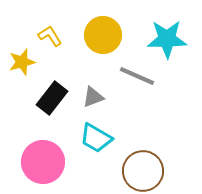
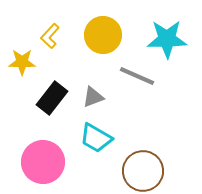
yellow L-shape: rotated 105 degrees counterclockwise
yellow star: rotated 16 degrees clockwise
